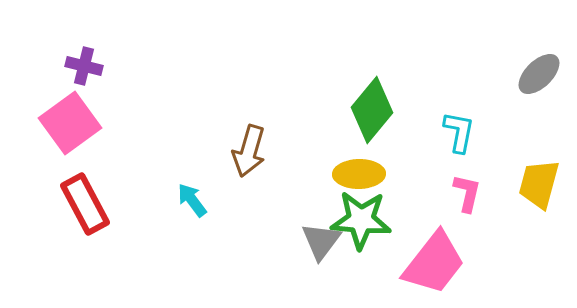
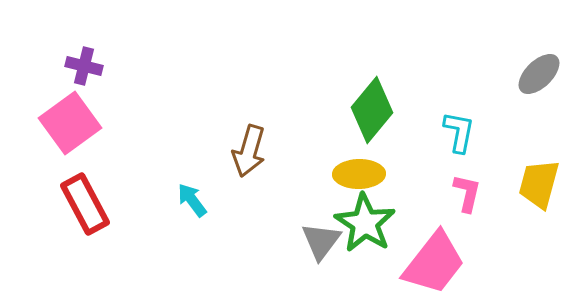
green star: moved 4 px right, 3 px down; rotated 28 degrees clockwise
